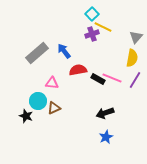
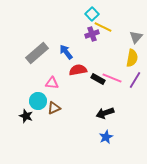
blue arrow: moved 2 px right, 1 px down
